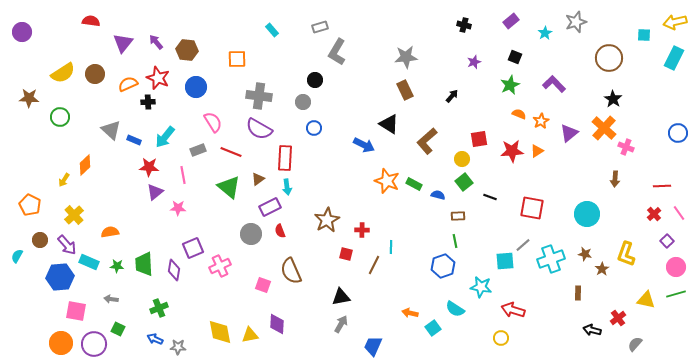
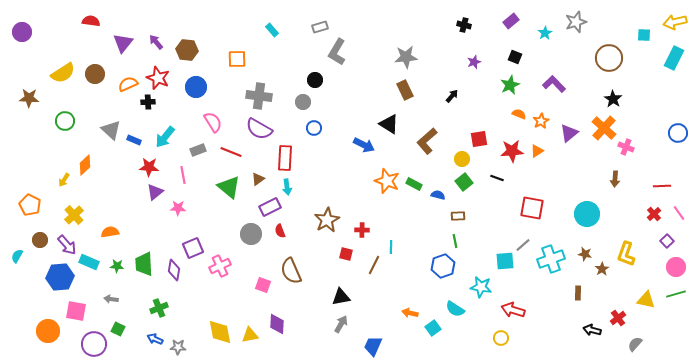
green circle at (60, 117): moved 5 px right, 4 px down
black line at (490, 197): moved 7 px right, 19 px up
orange circle at (61, 343): moved 13 px left, 12 px up
